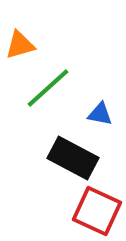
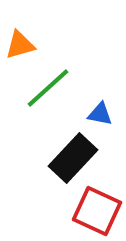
black rectangle: rotated 75 degrees counterclockwise
